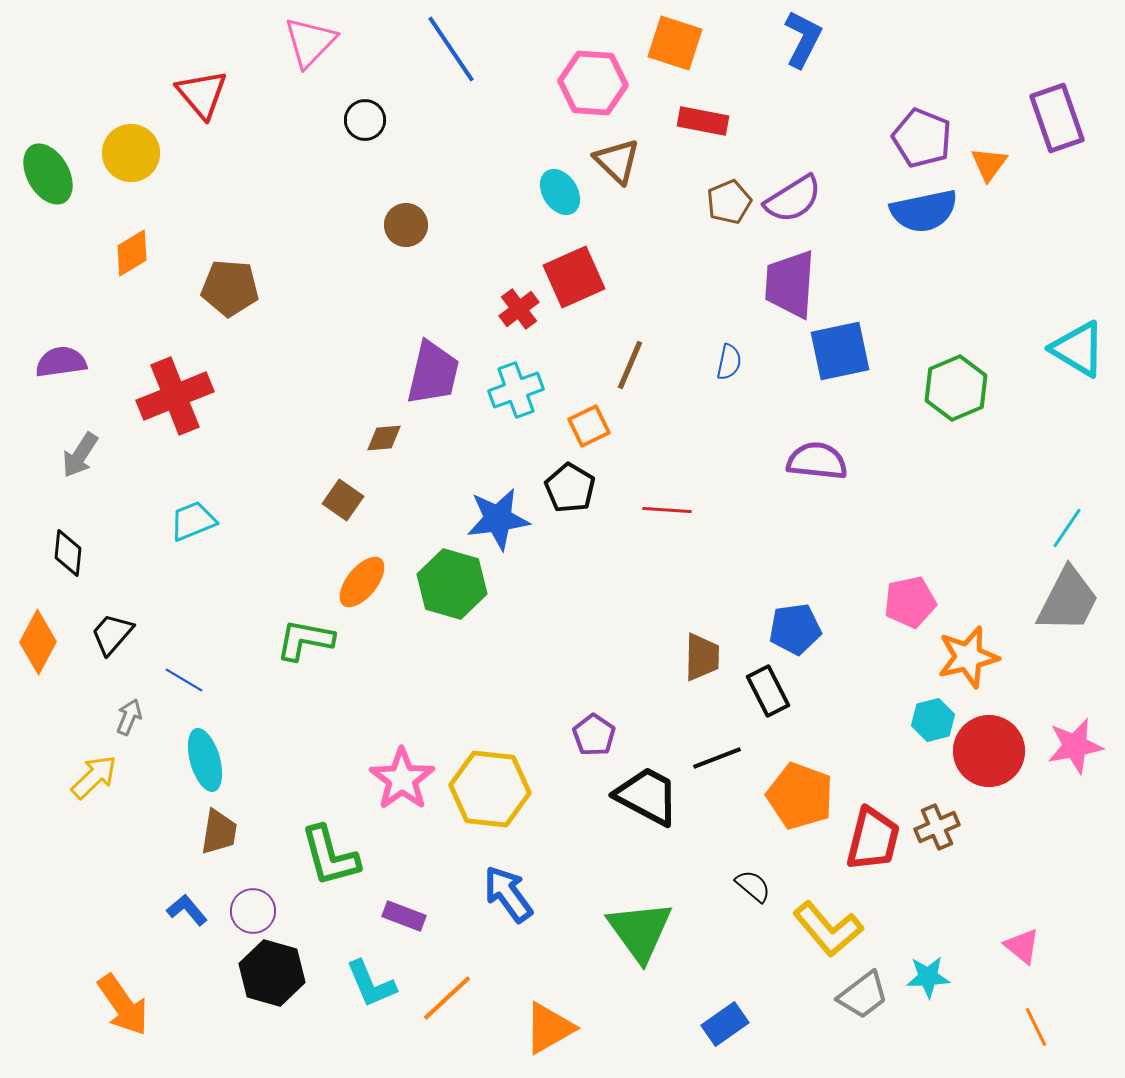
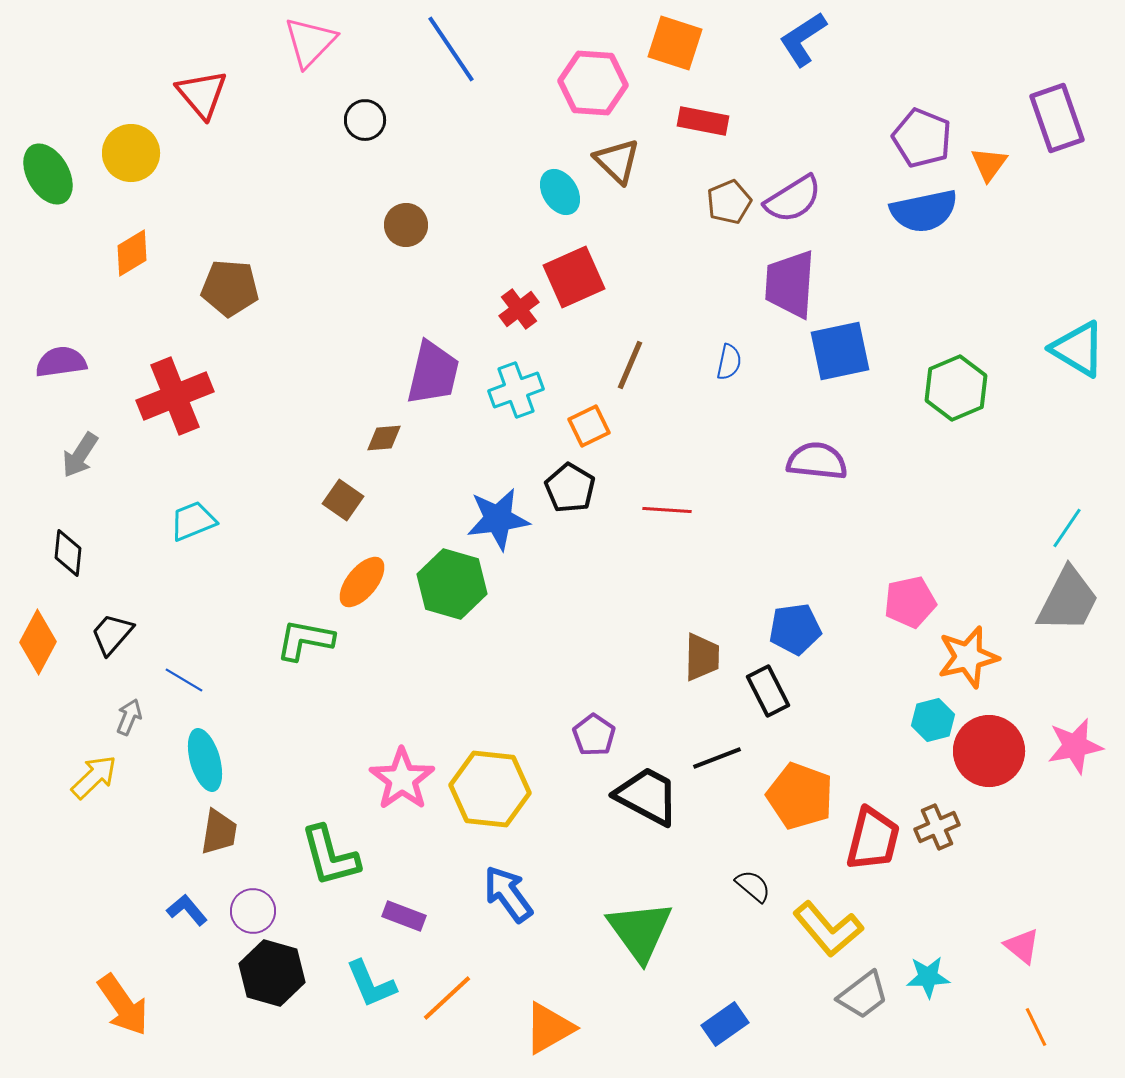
blue L-shape at (803, 39): rotated 150 degrees counterclockwise
